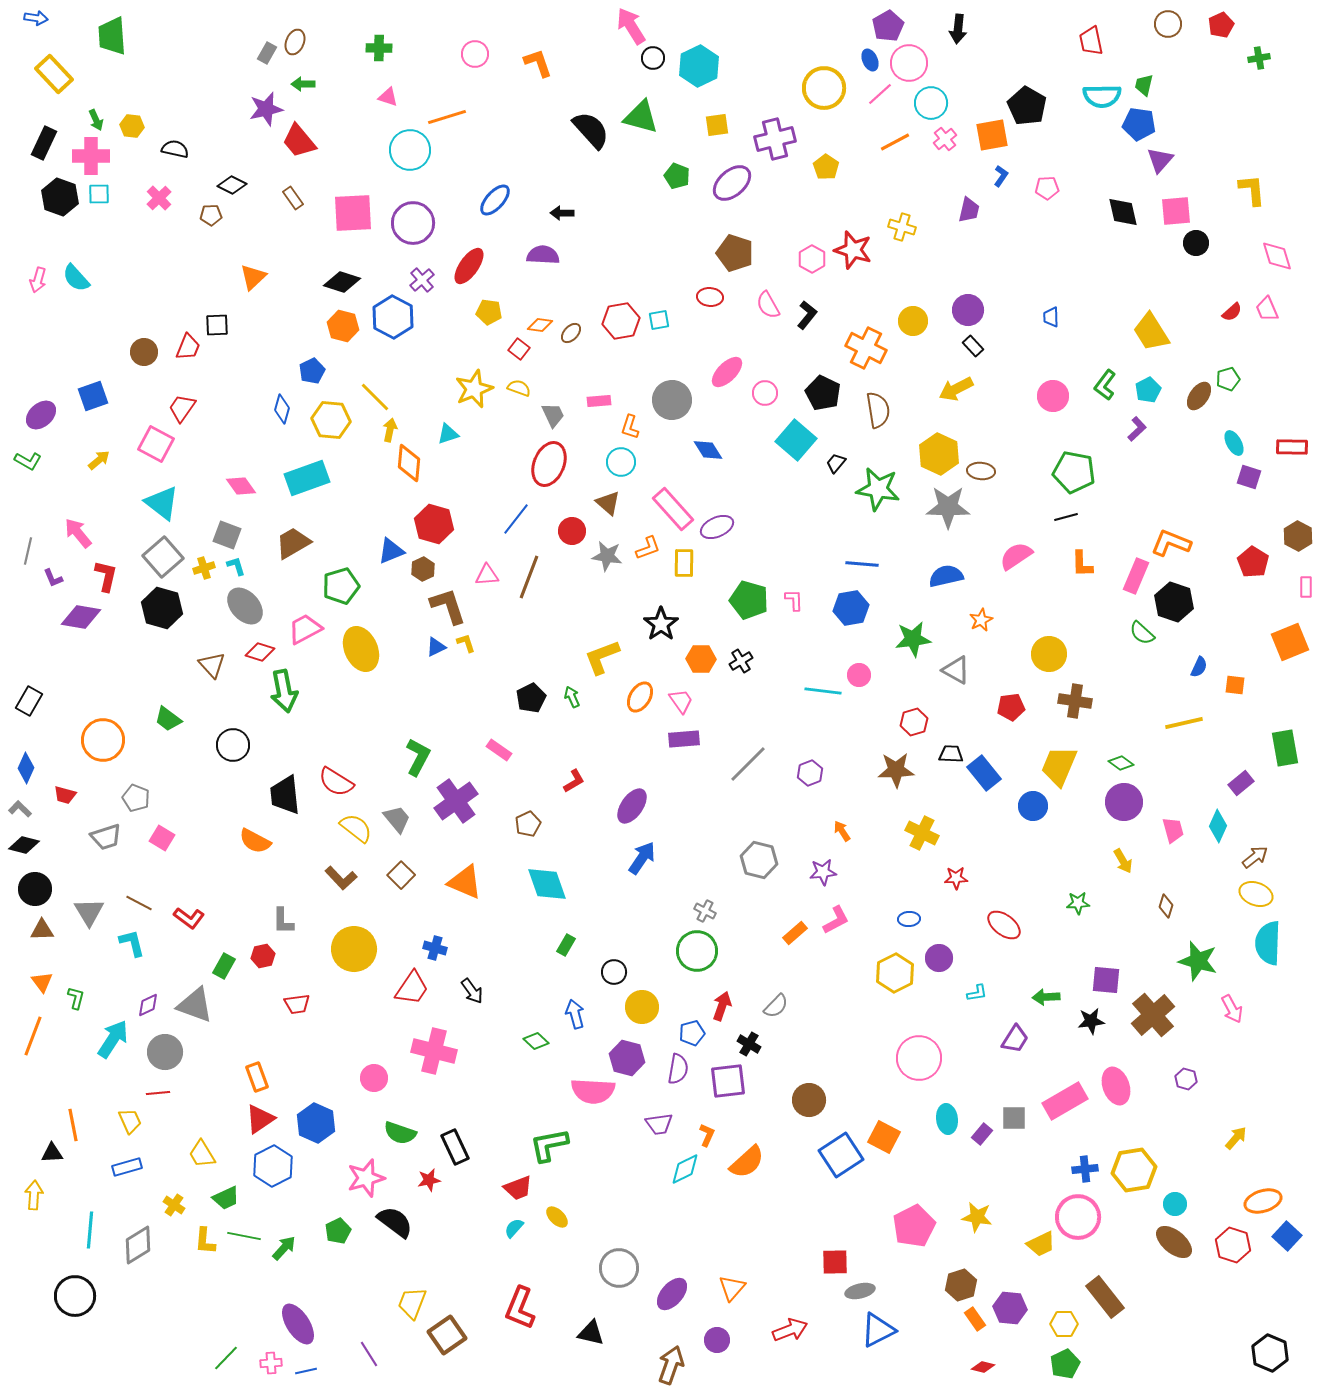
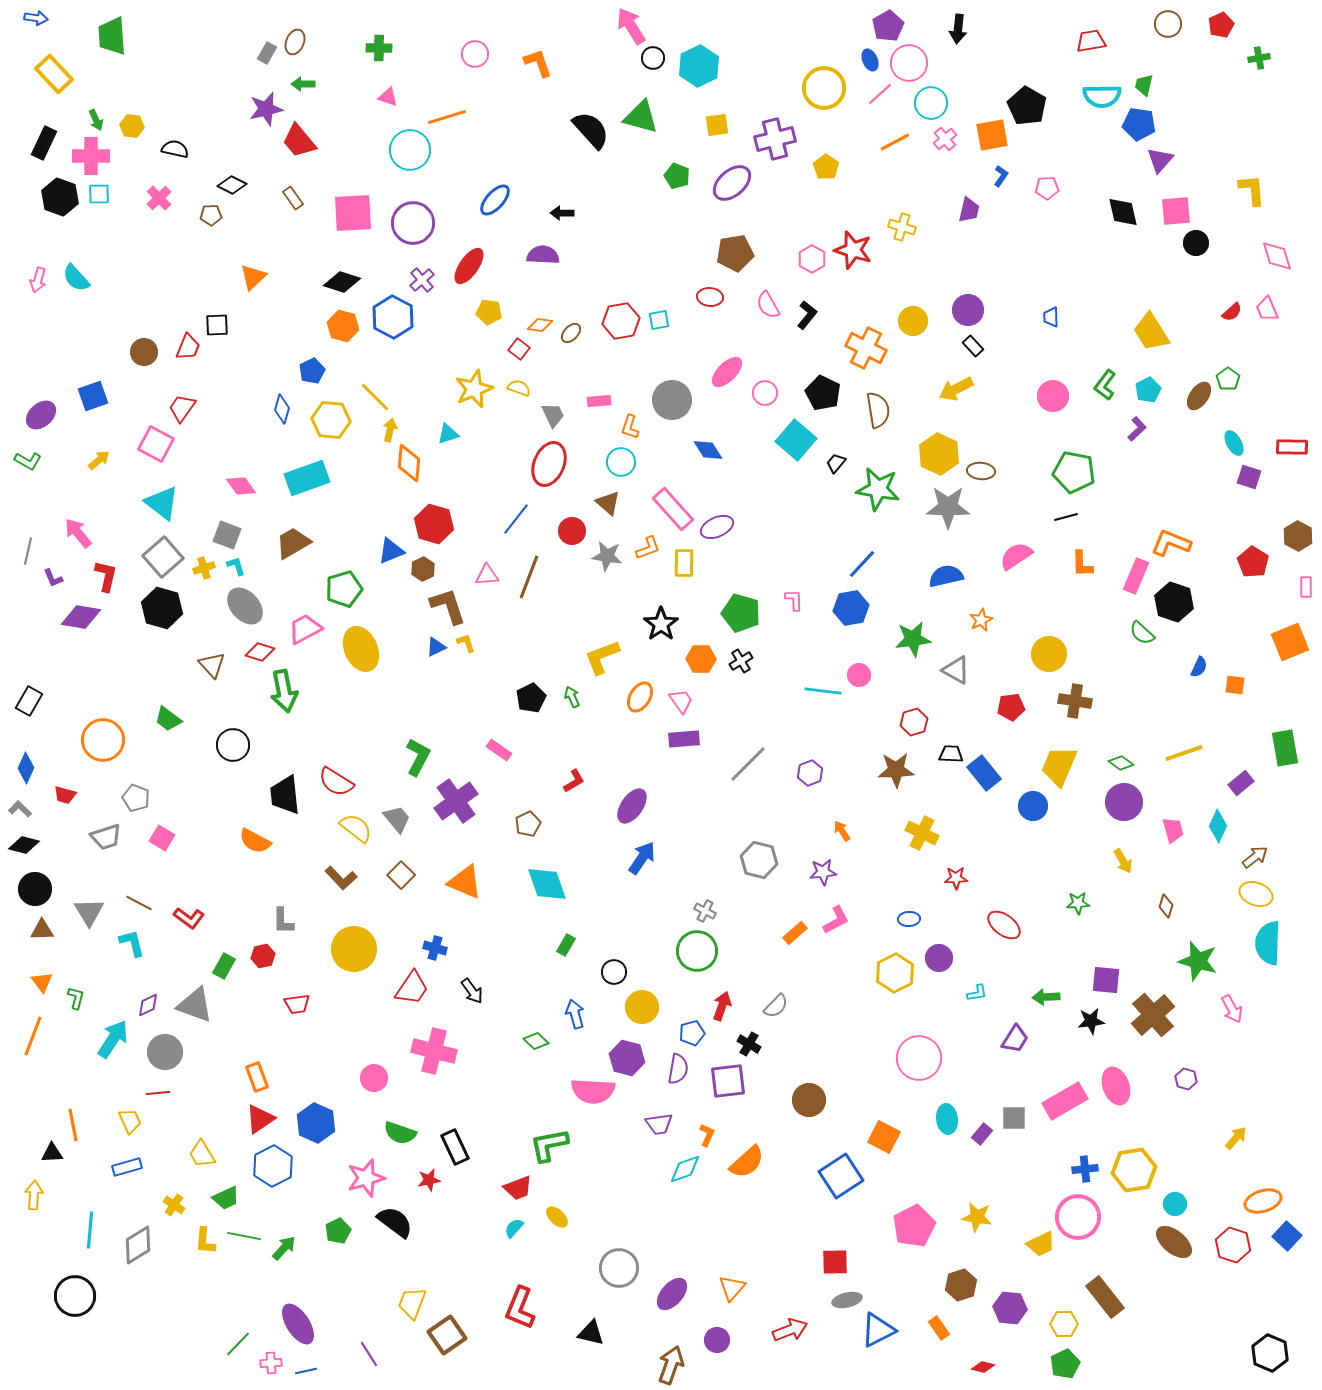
red trapezoid at (1091, 41): rotated 92 degrees clockwise
brown pentagon at (735, 253): rotated 27 degrees counterclockwise
green pentagon at (1228, 379): rotated 20 degrees counterclockwise
blue line at (862, 564): rotated 52 degrees counterclockwise
green pentagon at (341, 586): moved 3 px right, 3 px down
green pentagon at (749, 600): moved 8 px left, 13 px down
yellow line at (1184, 723): moved 30 px down; rotated 6 degrees counterclockwise
blue square at (841, 1155): moved 21 px down
cyan diamond at (685, 1169): rotated 8 degrees clockwise
gray ellipse at (860, 1291): moved 13 px left, 9 px down
orange rectangle at (975, 1319): moved 36 px left, 9 px down
green line at (226, 1358): moved 12 px right, 14 px up
